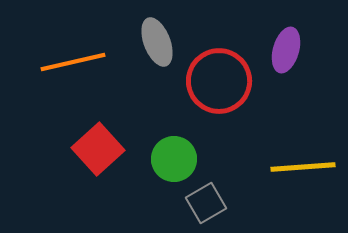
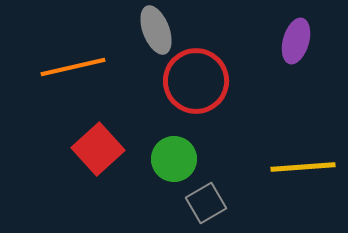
gray ellipse: moved 1 px left, 12 px up
purple ellipse: moved 10 px right, 9 px up
orange line: moved 5 px down
red circle: moved 23 px left
